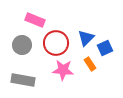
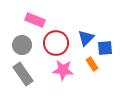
blue square: rotated 21 degrees clockwise
orange rectangle: moved 2 px right
gray rectangle: moved 6 px up; rotated 45 degrees clockwise
